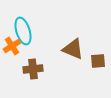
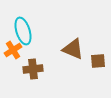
orange cross: moved 1 px right, 4 px down
